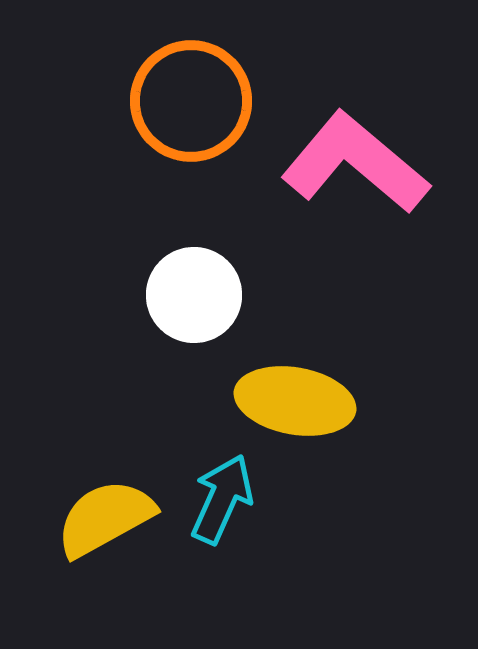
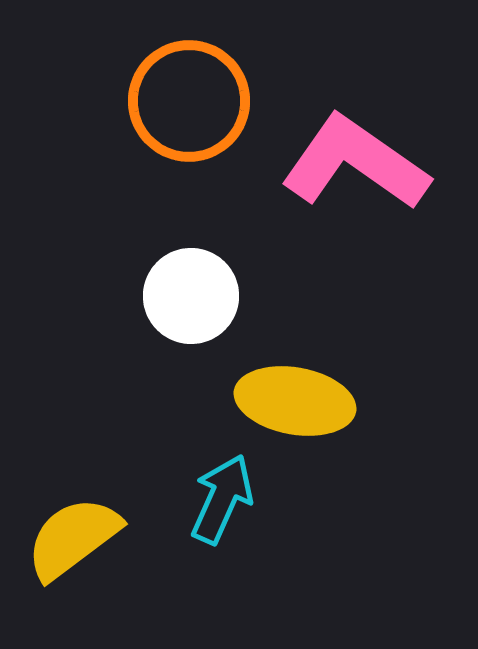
orange circle: moved 2 px left
pink L-shape: rotated 5 degrees counterclockwise
white circle: moved 3 px left, 1 px down
yellow semicircle: moved 32 px left, 20 px down; rotated 8 degrees counterclockwise
